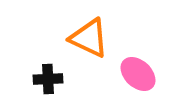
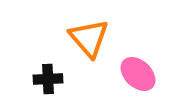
orange triangle: rotated 24 degrees clockwise
